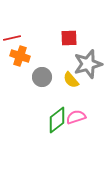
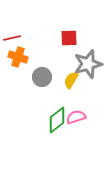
orange cross: moved 2 px left, 1 px down
yellow semicircle: rotated 72 degrees clockwise
